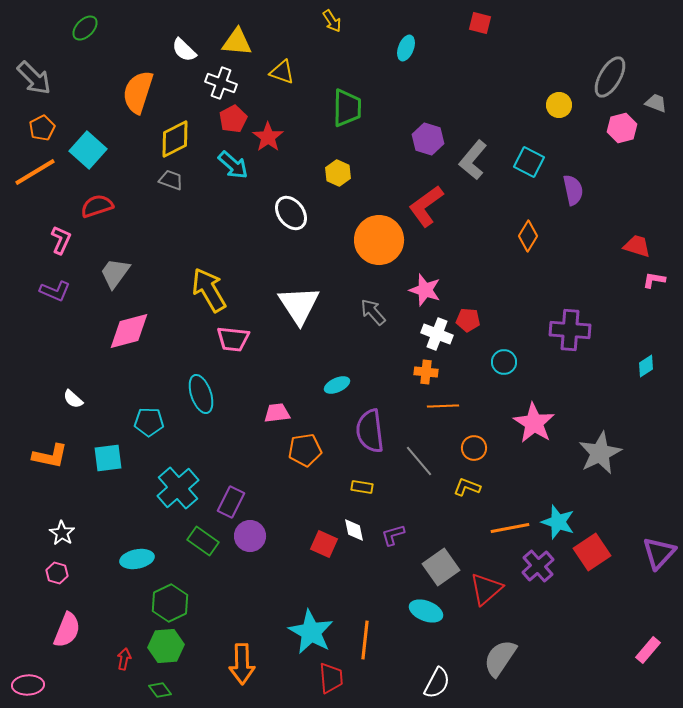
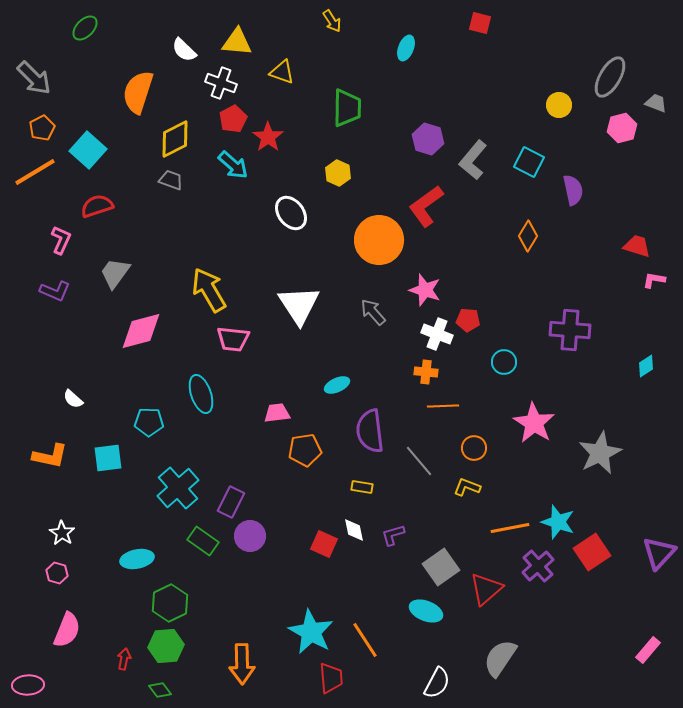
pink diamond at (129, 331): moved 12 px right
orange line at (365, 640): rotated 39 degrees counterclockwise
